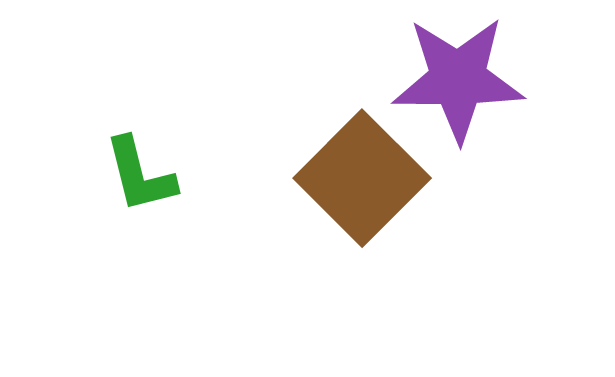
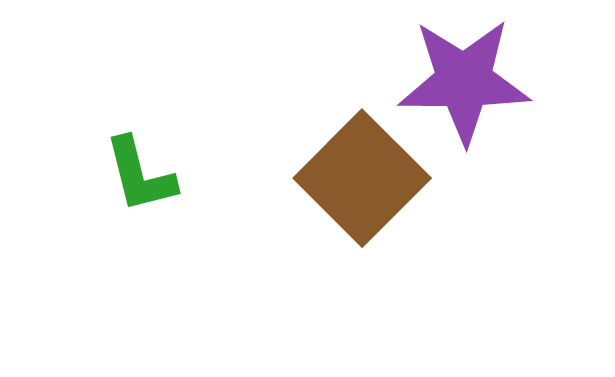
purple star: moved 6 px right, 2 px down
